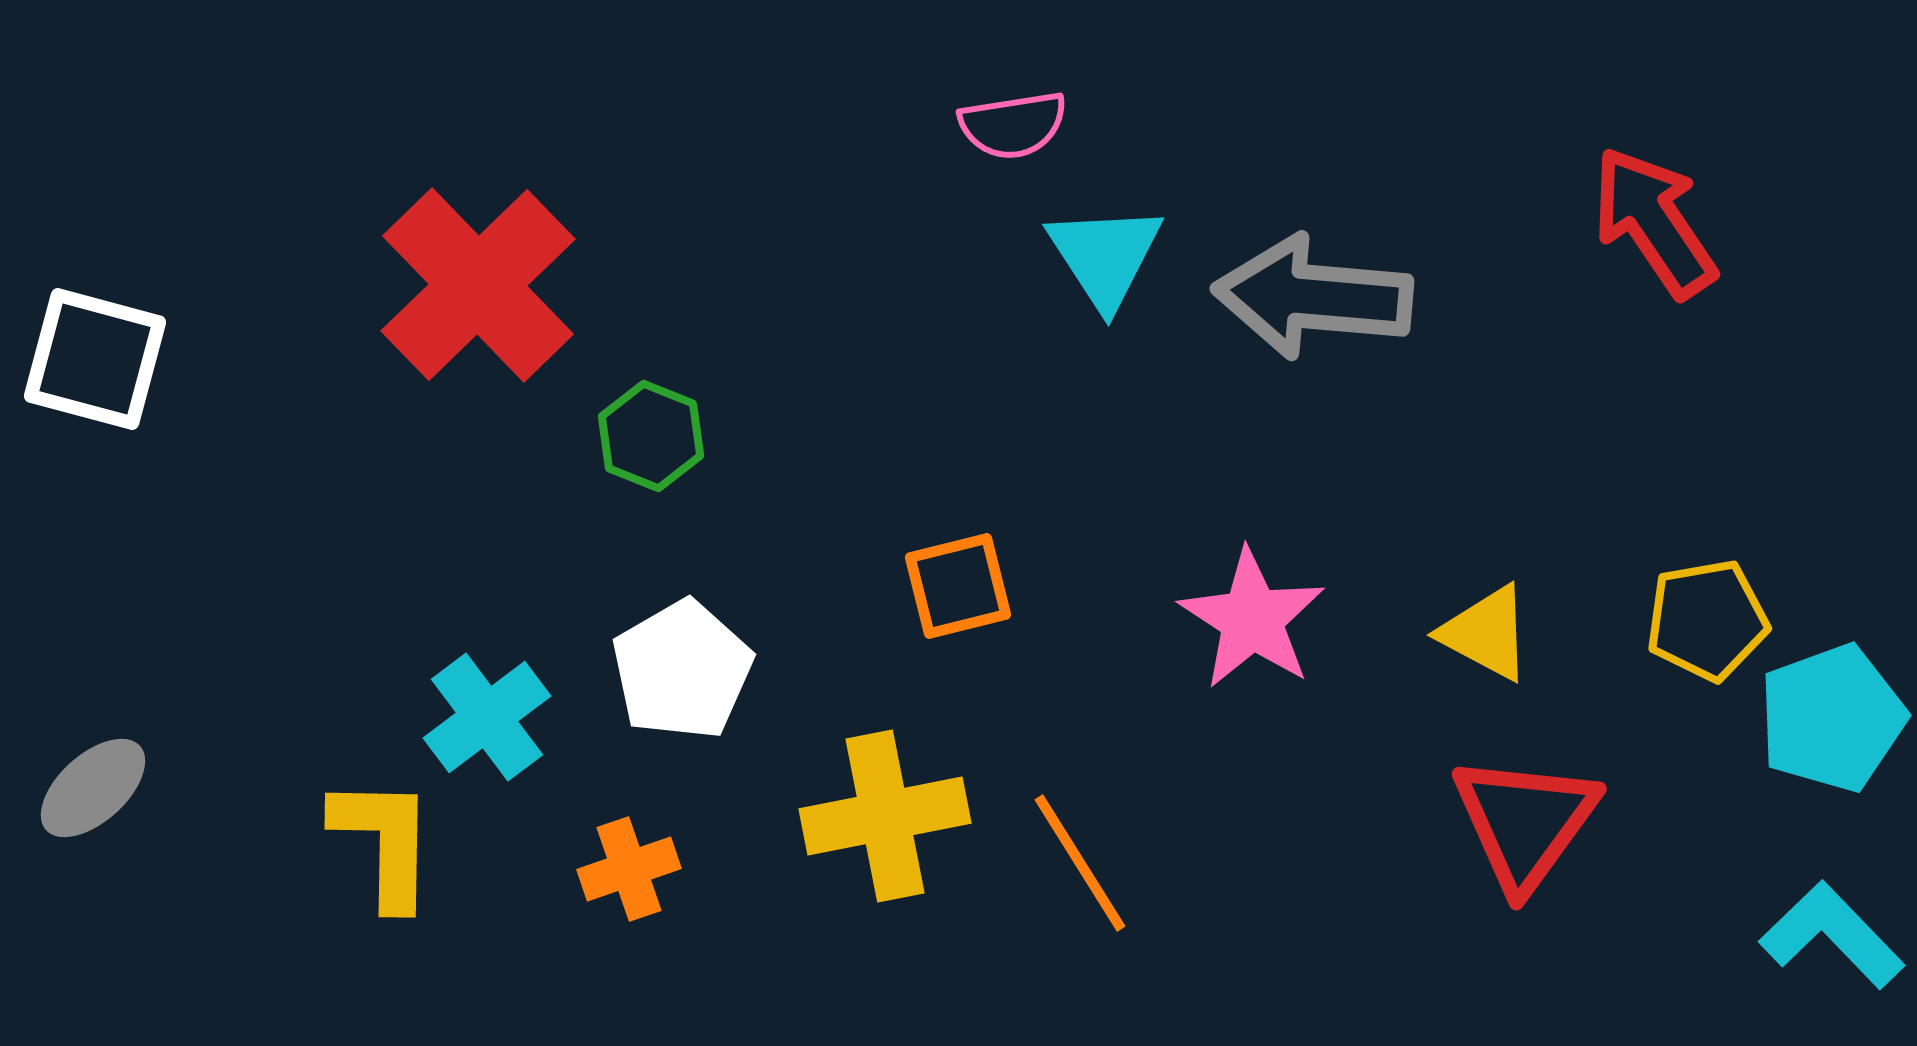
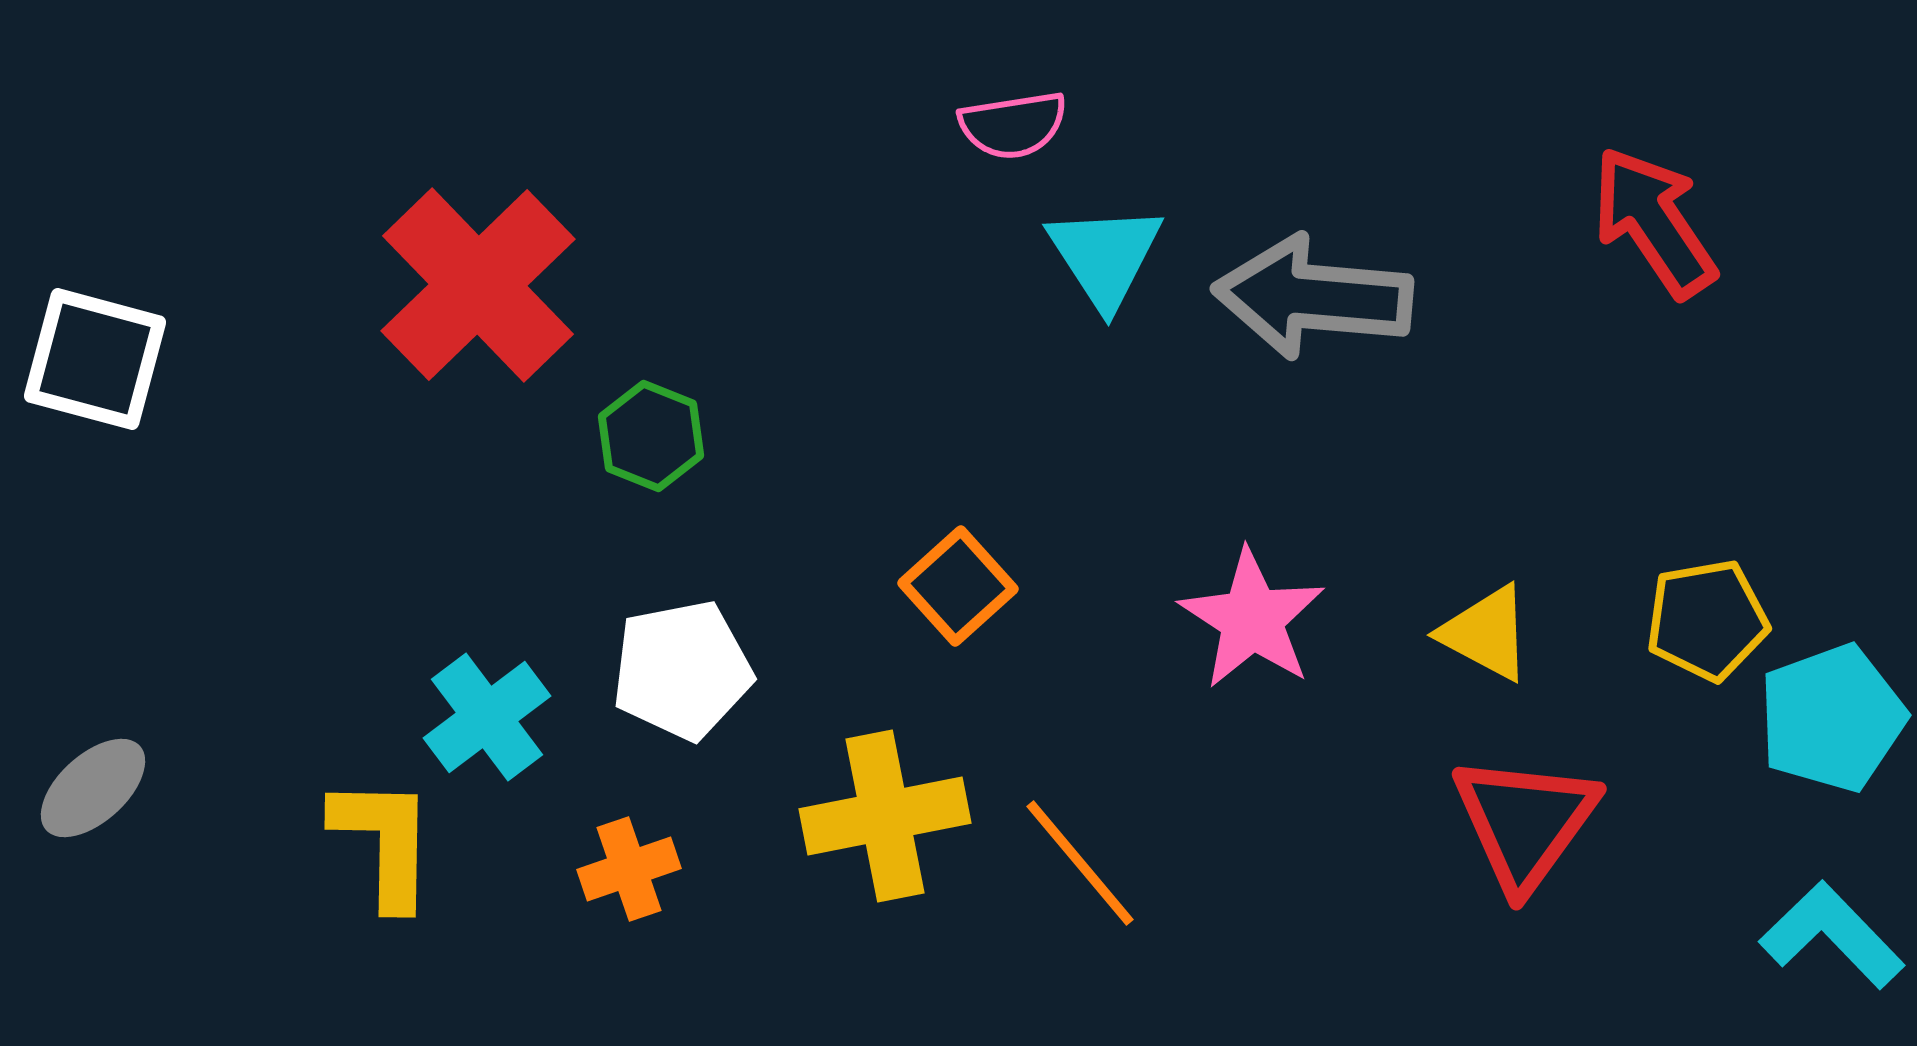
orange square: rotated 28 degrees counterclockwise
white pentagon: rotated 19 degrees clockwise
orange line: rotated 8 degrees counterclockwise
